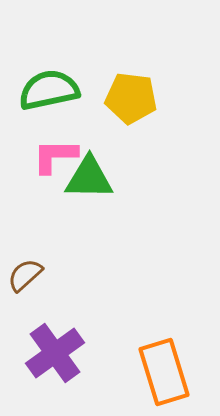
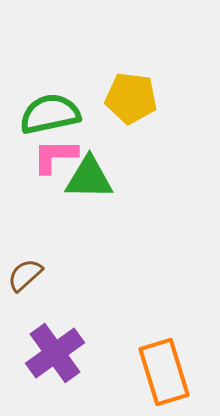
green semicircle: moved 1 px right, 24 px down
